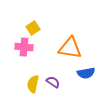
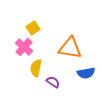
pink cross: rotated 36 degrees clockwise
yellow semicircle: moved 3 px right, 16 px up
